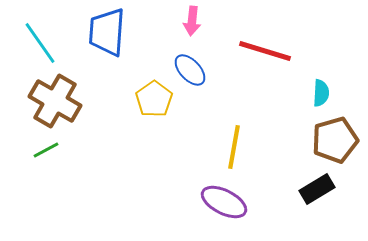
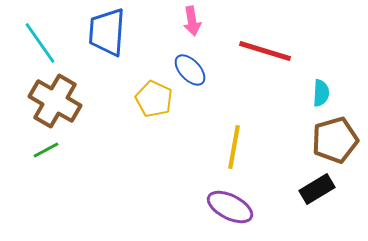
pink arrow: rotated 16 degrees counterclockwise
yellow pentagon: rotated 12 degrees counterclockwise
purple ellipse: moved 6 px right, 5 px down
